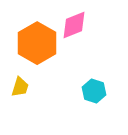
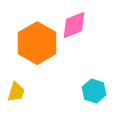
yellow trapezoid: moved 4 px left, 5 px down
